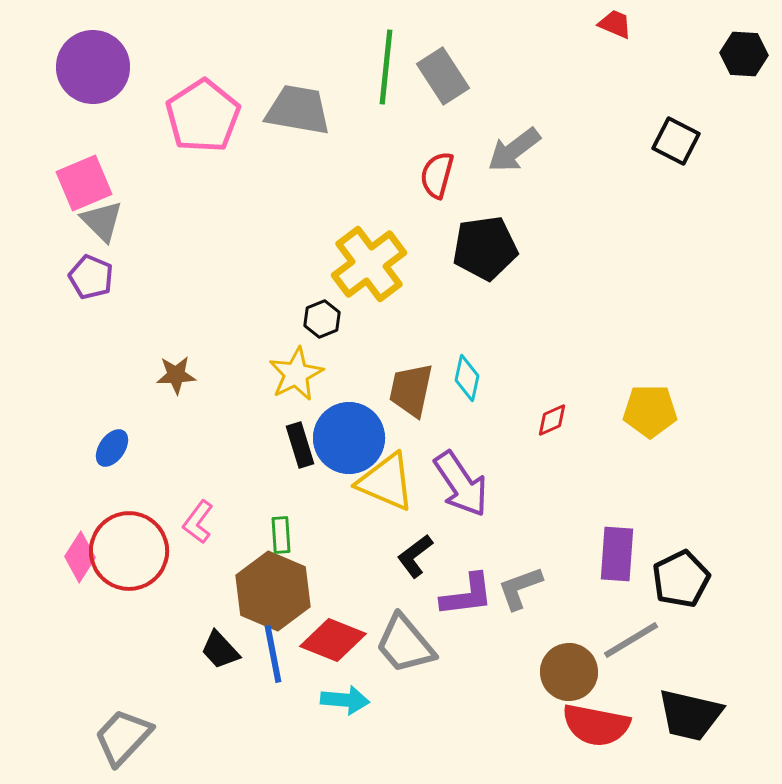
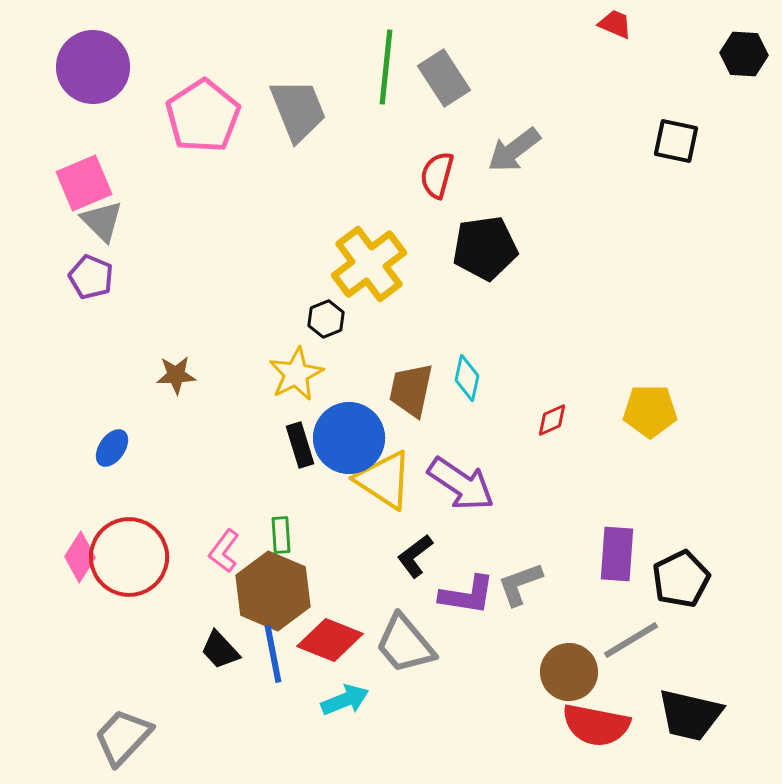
gray rectangle at (443, 76): moved 1 px right, 2 px down
gray trapezoid at (298, 110): rotated 58 degrees clockwise
black square at (676, 141): rotated 15 degrees counterclockwise
black hexagon at (322, 319): moved 4 px right
yellow triangle at (386, 482): moved 2 px left, 2 px up; rotated 10 degrees clockwise
purple arrow at (461, 484): rotated 22 degrees counterclockwise
pink L-shape at (198, 522): moved 26 px right, 29 px down
red circle at (129, 551): moved 6 px down
gray L-shape at (520, 588): moved 4 px up
purple L-shape at (467, 595): rotated 16 degrees clockwise
red diamond at (333, 640): moved 3 px left
cyan arrow at (345, 700): rotated 27 degrees counterclockwise
